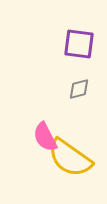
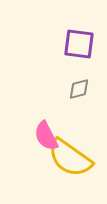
pink semicircle: moved 1 px right, 1 px up
